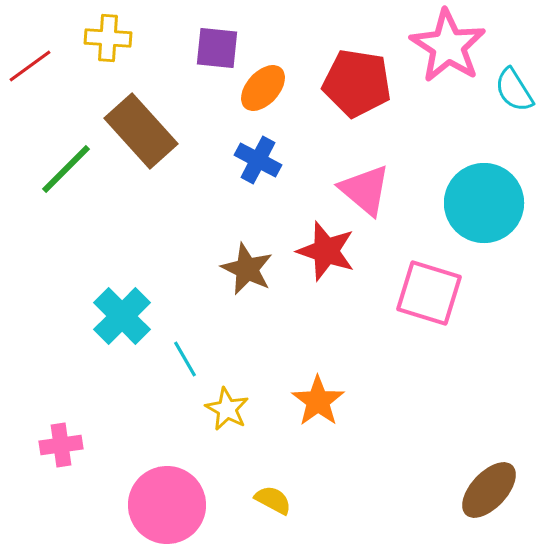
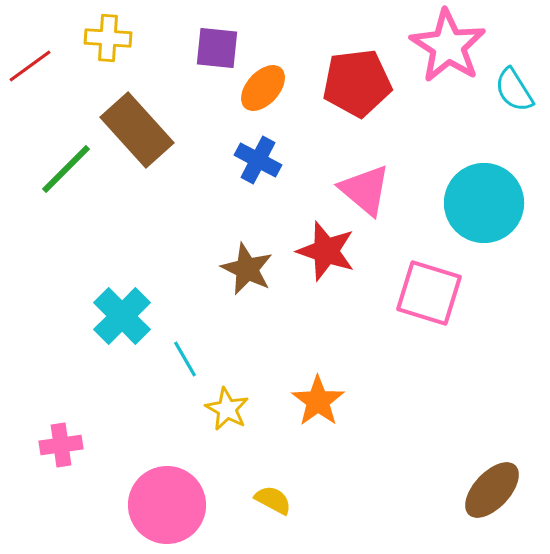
red pentagon: rotated 16 degrees counterclockwise
brown rectangle: moved 4 px left, 1 px up
brown ellipse: moved 3 px right
